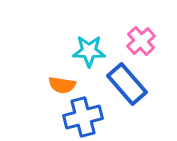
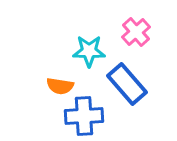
pink cross: moved 5 px left, 9 px up
orange semicircle: moved 2 px left, 1 px down
blue cross: moved 1 px right, 1 px up; rotated 12 degrees clockwise
